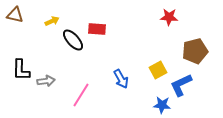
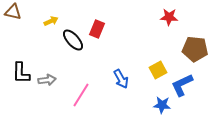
brown triangle: moved 2 px left, 3 px up
yellow arrow: moved 1 px left
red rectangle: rotated 72 degrees counterclockwise
brown pentagon: moved 2 px up; rotated 20 degrees clockwise
black L-shape: moved 3 px down
gray arrow: moved 1 px right, 1 px up
blue L-shape: moved 1 px right
